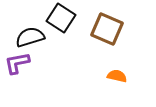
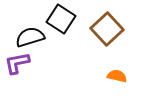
black square: moved 1 px down
brown square: rotated 24 degrees clockwise
